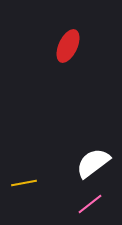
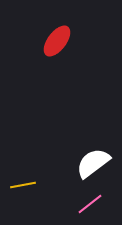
red ellipse: moved 11 px left, 5 px up; rotated 12 degrees clockwise
yellow line: moved 1 px left, 2 px down
